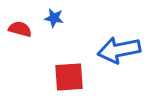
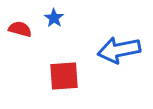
blue star: rotated 24 degrees clockwise
red square: moved 5 px left, 1 px up
